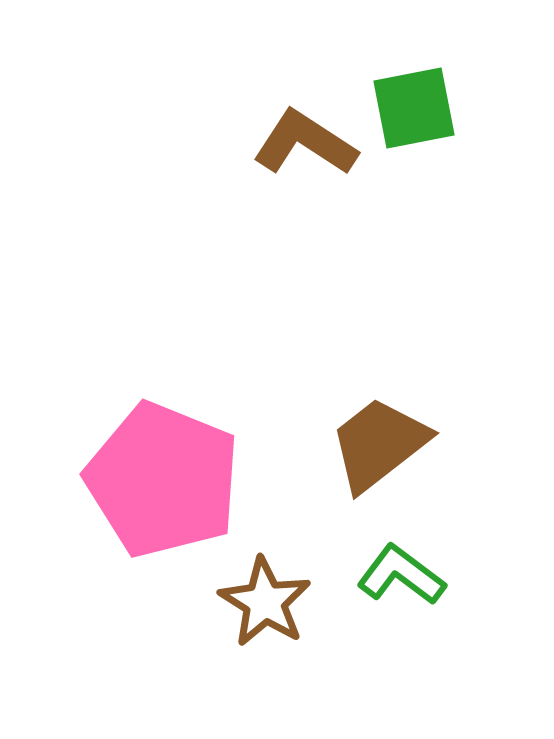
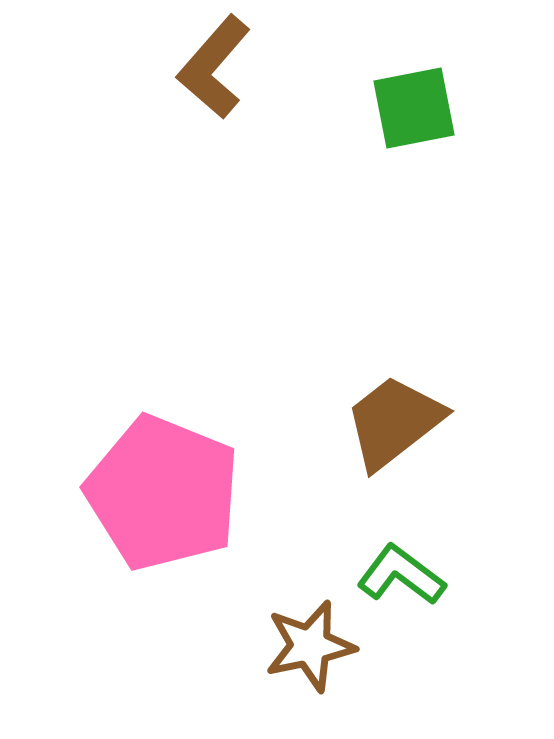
brown L-shape: moved 91 px left, 76 px up; rotated 82 degrees counterclockwise
brown trapezoid: moved 15 px right, 22 px up
pink pentagon: moved 13 px down
brown star: moved 45 px right, 44 px down; rotated 28 degrees clockwise
